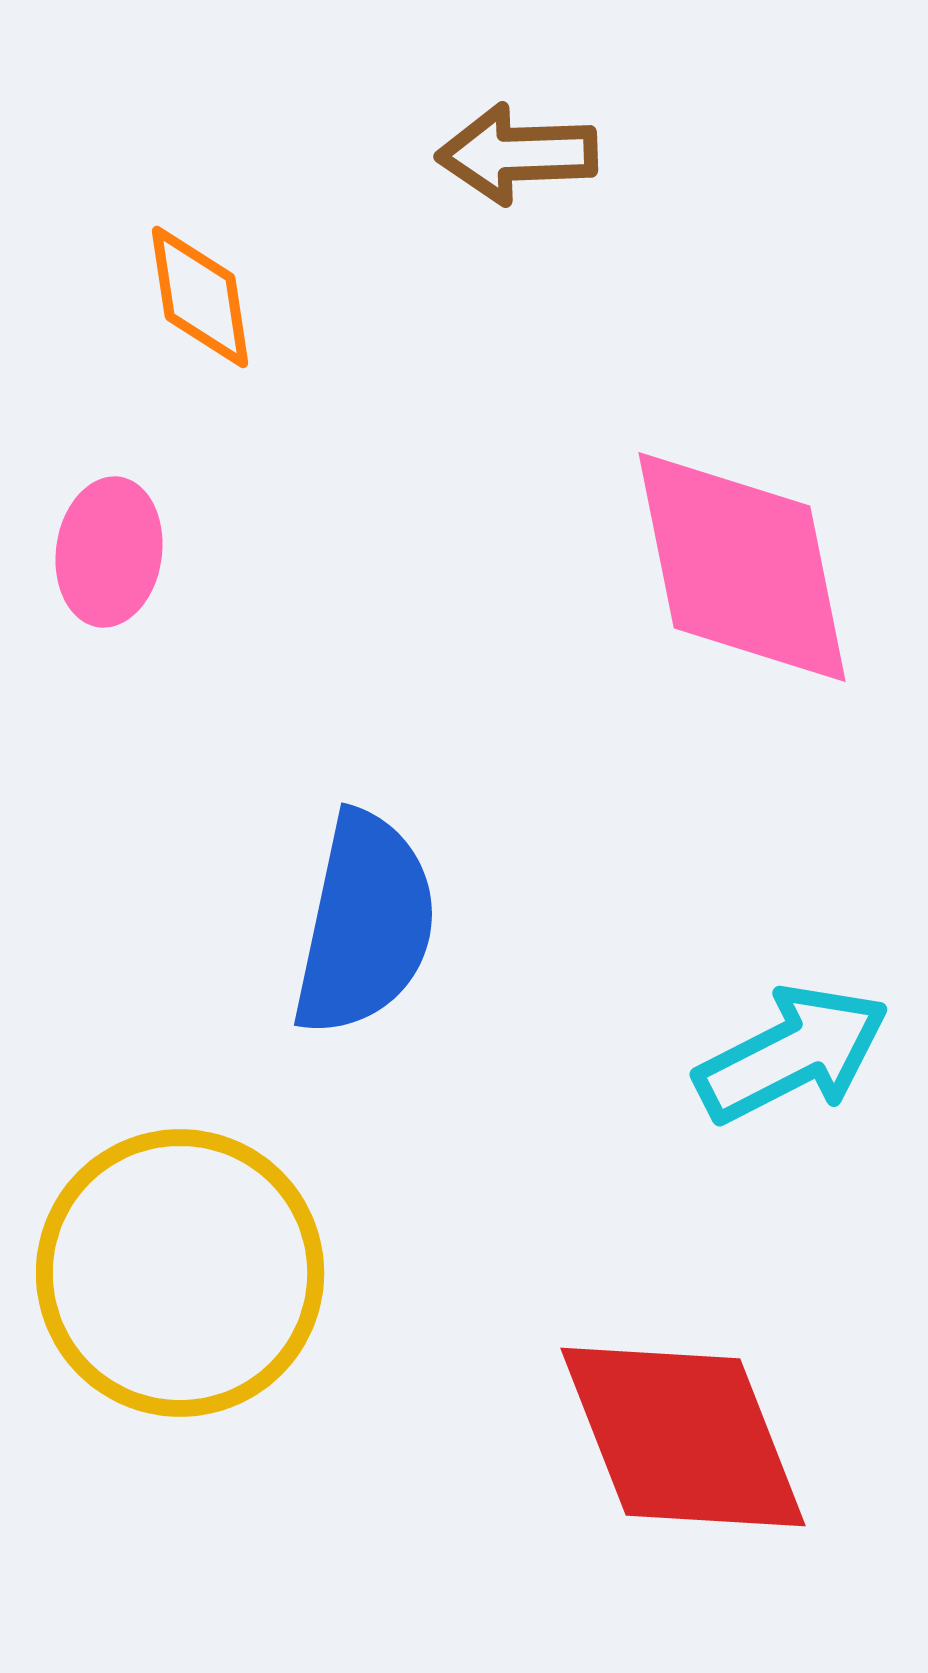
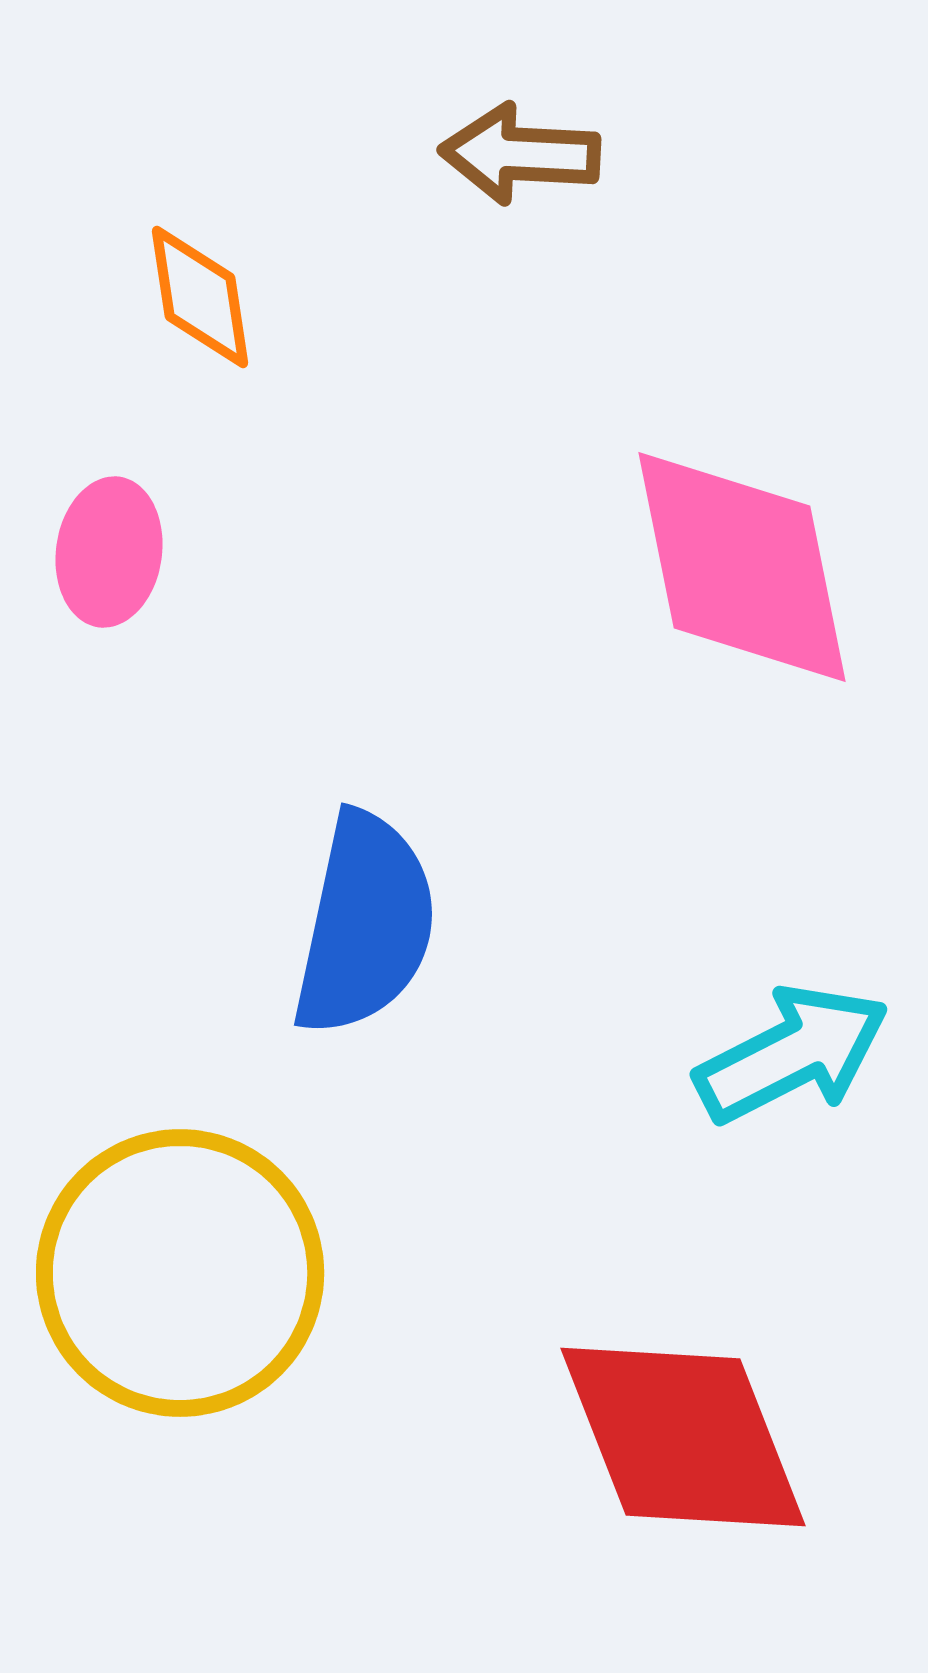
brown arrow: moved 3 px right; rotated 5 degrees clockwise
